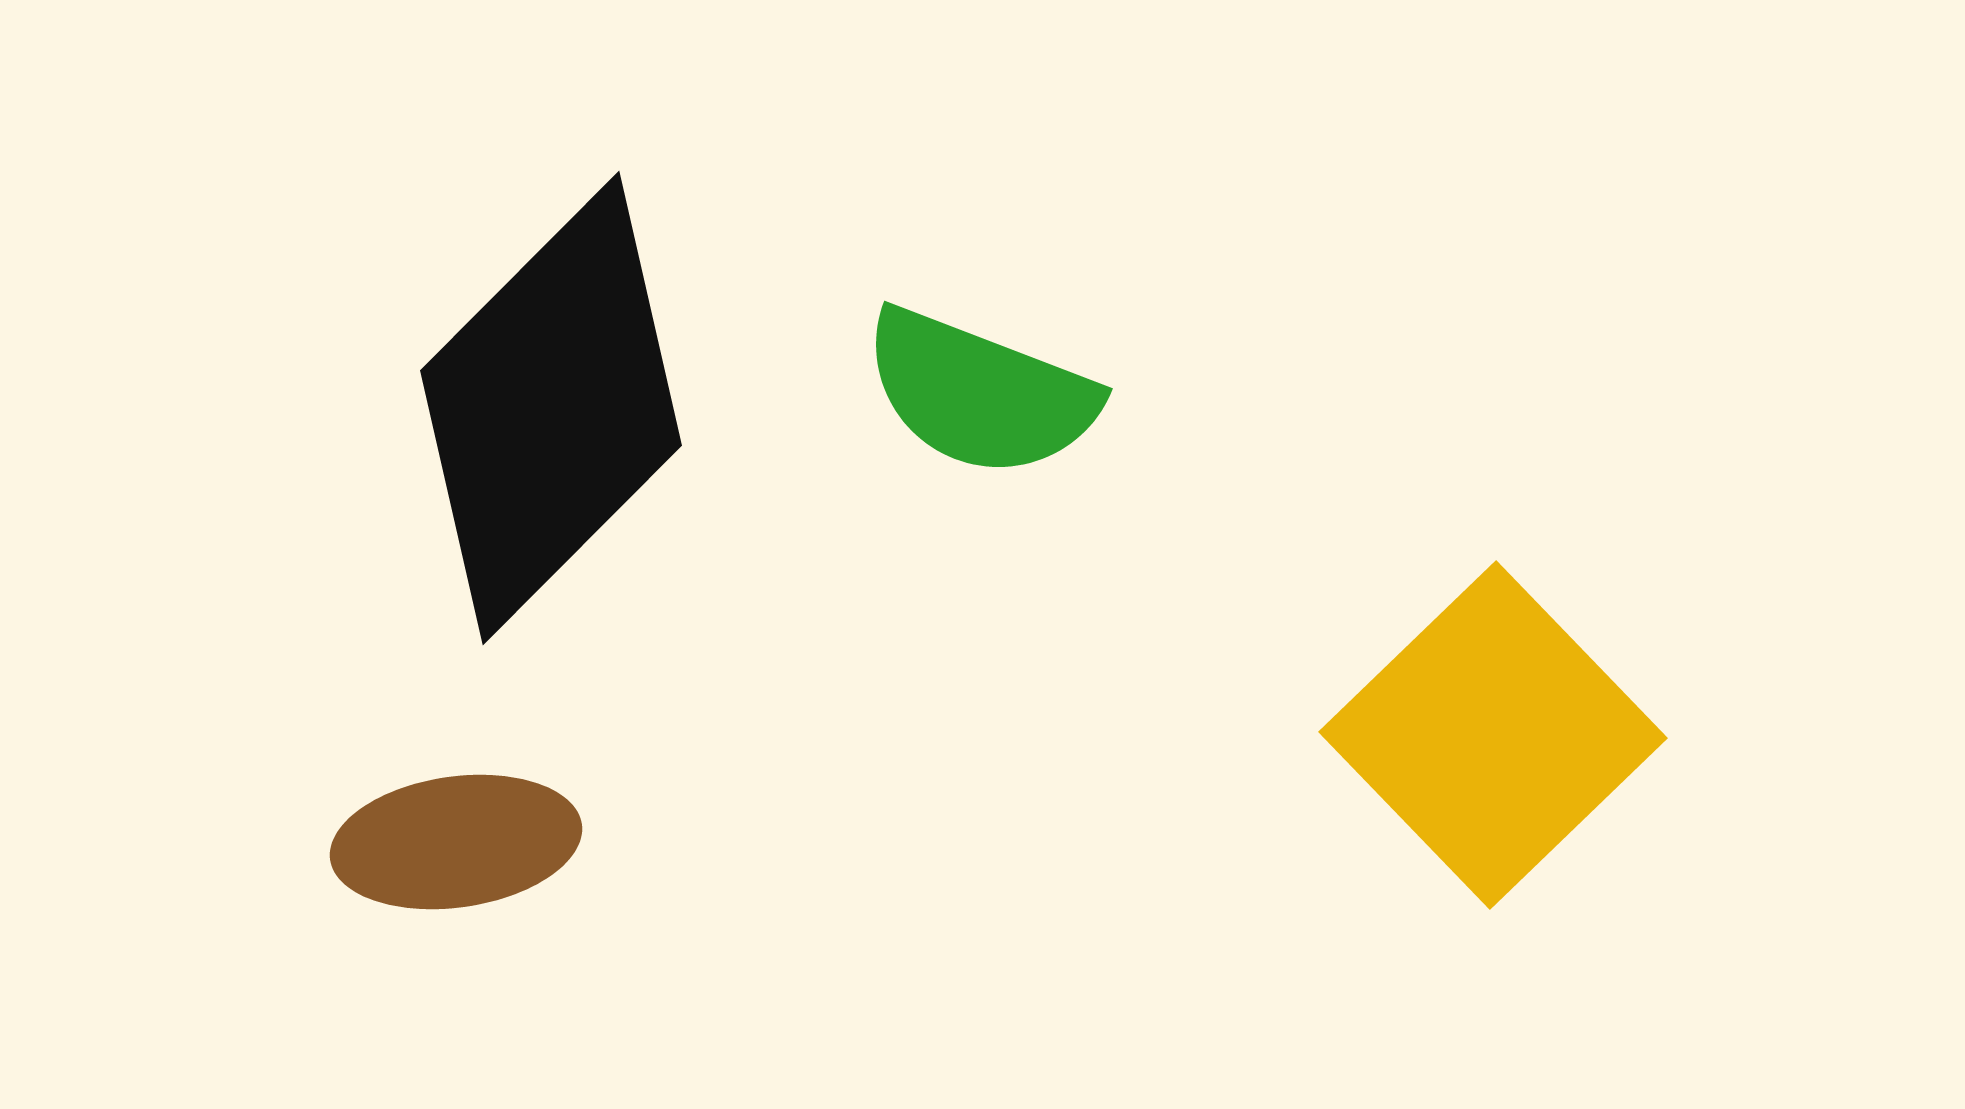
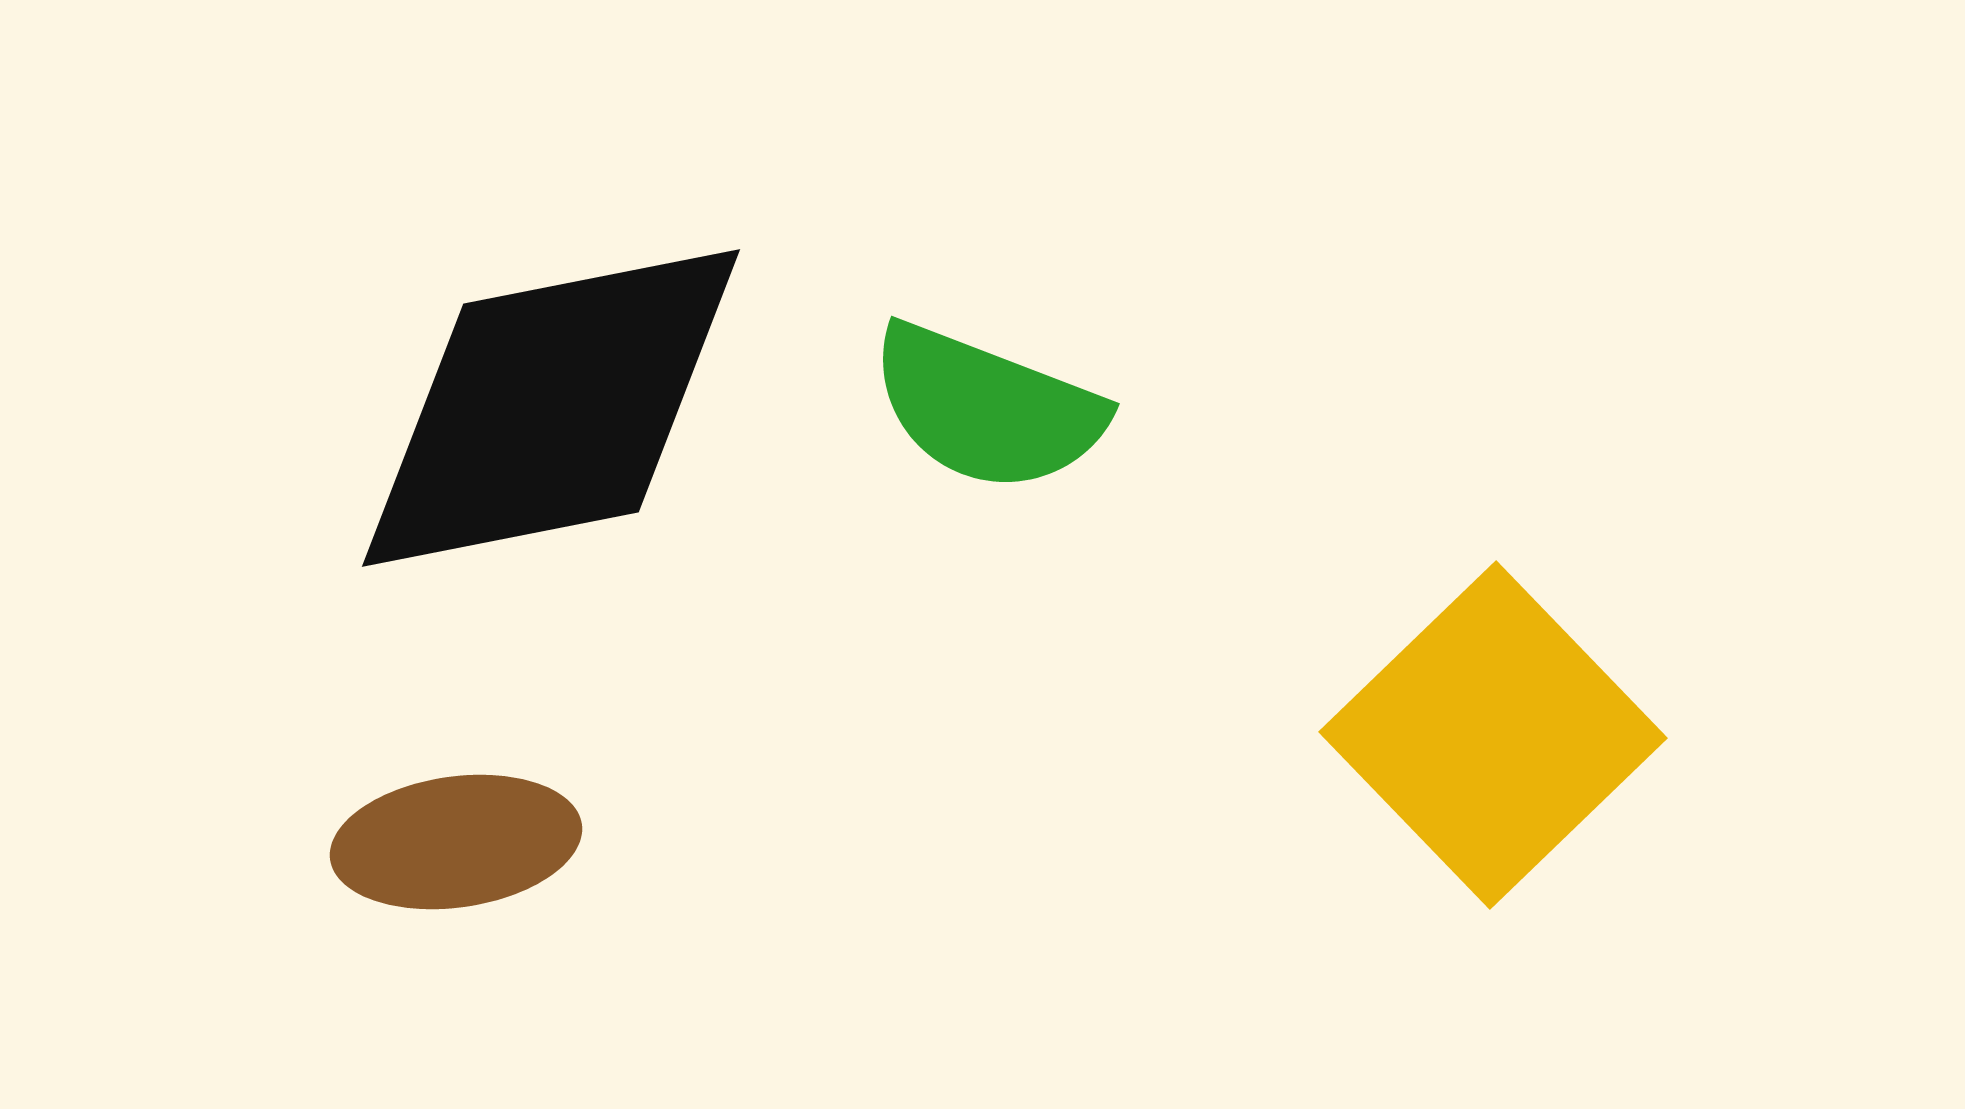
green semicircle: moved 7 px right, 15 px down
black diamond: rotated 34 degrees clockwise
